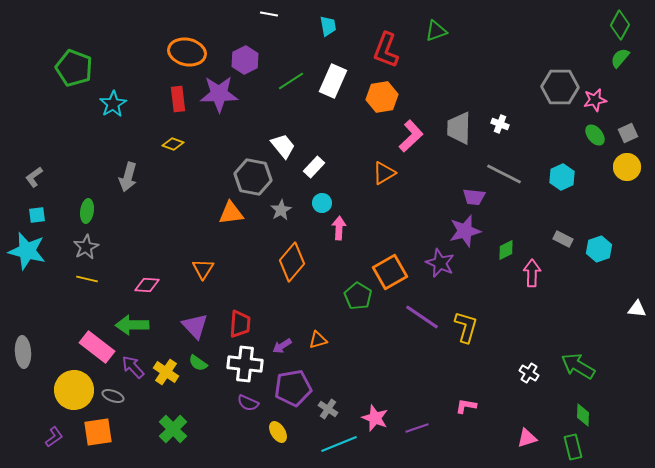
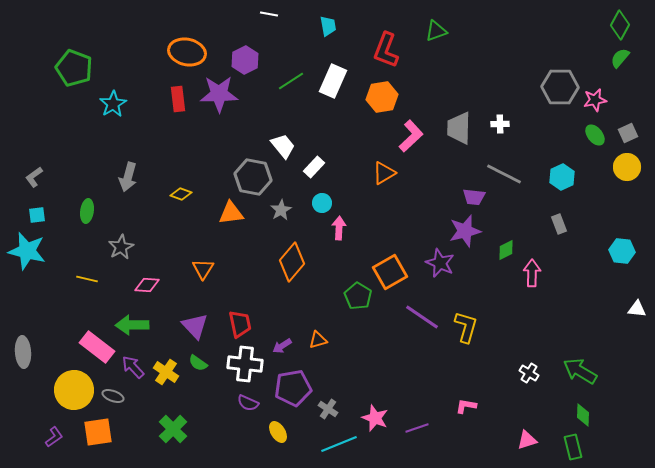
white cross at (500, 124): rotated 24 degrees counterclockwise
yellow diamond at (173, 144): moved 8 px right, 50 px down
gray rectangle at (563, 239): moved 4 px left, 15 px up; rotated 42 degrees clockwise
gray star at (86, 247): moved 35 px right
cyan hexagon at (599, 249): moved 23 px right, 2 px down; rotated 25 degrees clockwise
red trapezoid at (240, 324): rotated 16 degrees counterclockwise
green arrow at (578, 366): moved 2 px right, 5 px down
pink triangle at (527, 438): moved 2 px down
